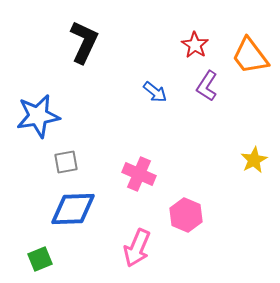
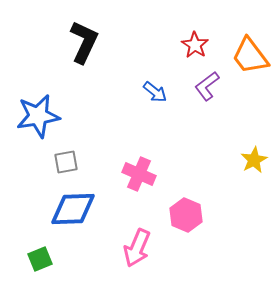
purple L-shape: rotated 20 degrees clockwise
